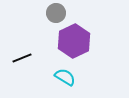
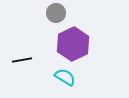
purple hexagon: moved 1 px left, 3 px down
black line: moved 2 px down; rotated 12 degrees clockwise
